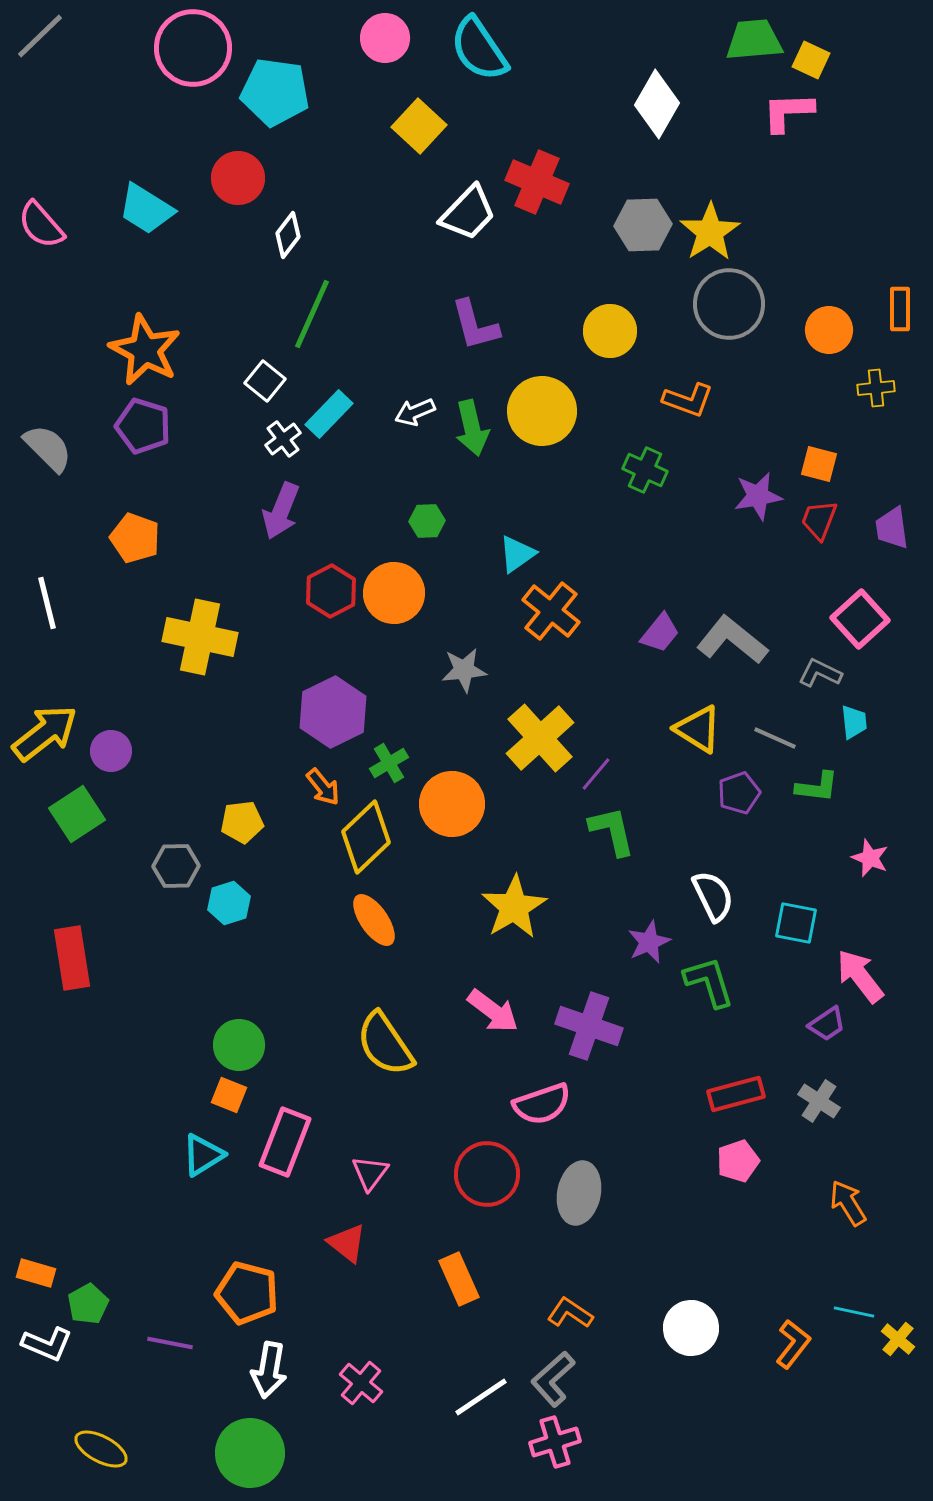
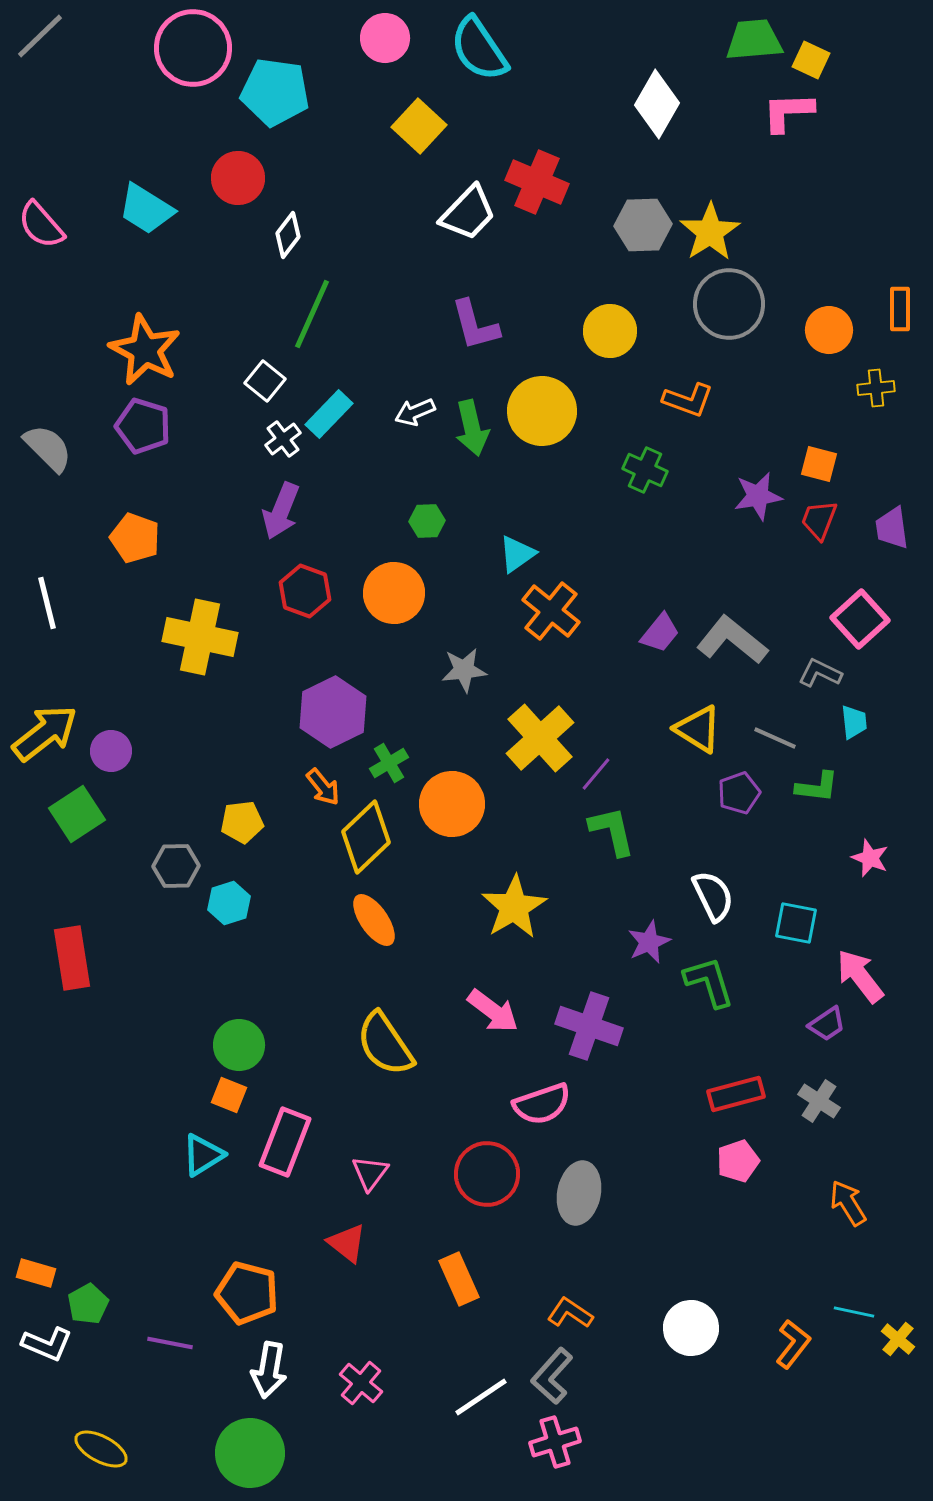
red hexagon at (331, 591): moved 26 px left; rotated 12 degrees counterclockwise
gray L-shape at (553, 1379): moved 1 px left, 3 px up; rotated 6 degrees counterclockwise
